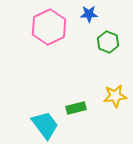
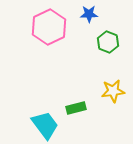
yellow star: moved 2 px left, 5 px up
